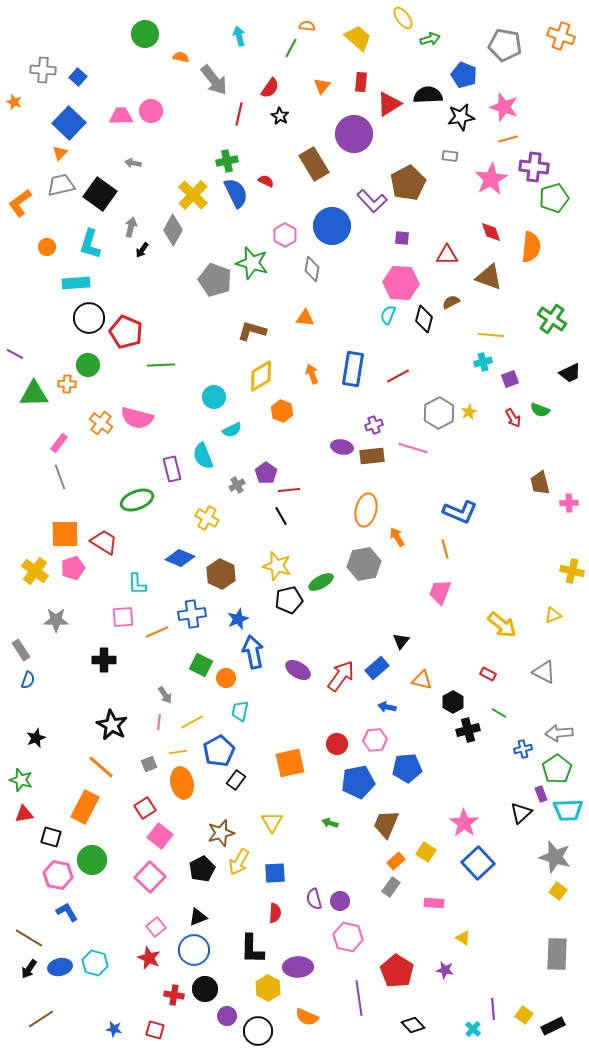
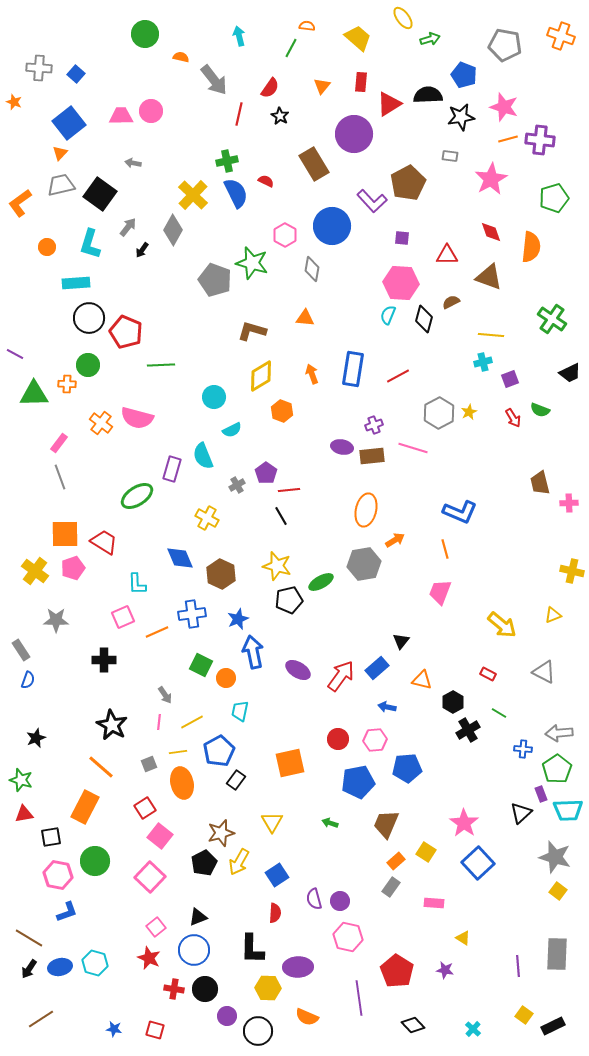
gray cross at (43, 70): moved 4 px left, 2 px up
blue square at (78, 77): moved 2 px left, 3 px up
blue square at (69, 123): rotated 8 degrees clockwise
purple cross at (534, 167): moved 6 px right, 27 px up
gray arrow at (131, 227): moved 3 px left; rotated 24 degrees clockwise
purple rectangle at (172, 469): rotated 30 degrees clockwise
green ellipse at (137, 500): moved 4 px up; rotated 12 degrees counterclockwise
orange arrow at (397, 537): moved 2 px left, 3 px down; rotated 90 degrees clockwise
blue diamond at (180, 558): rotated 44 degrees clockwise
pink square at (123, 617): rotated 20 degrees counterclockwise
black cross at (468, 730): rotated 15 degrees counterclockwise
red circle at (337, 744): moved 1 px right, 5 px up
blue cross at (523, 749): rotated 18 degrees clockwise
black square at (51, 837): rotated 25 degrees counterclockwise
green circle at (92, 860): moved 3 px right, 1 px down
black pentagon at (202, 869): moved 2 px right, 6 px up
blue square at (275, 873): moved 2 px right, 2 px down; rotated 30 degrees counterclockwise
blue L-shape at (67, 912): rotated 100 degrees clockwise
yellow hexagon at (268, 988): rotated 25 degrees counterclockwise
red cross at (174, 995): moved 6 px up
purple line at (493, 1009): moved 25 px right, 43 px up
